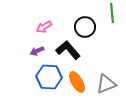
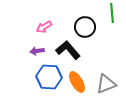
purple arrow: rotated 16 degrees clockwise
